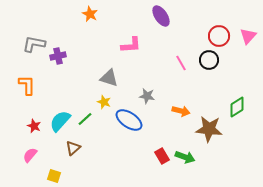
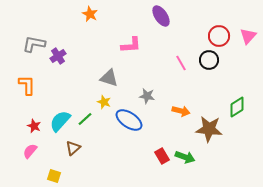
purple cross: rotated 21 degrees counterclockwise
pink semicircle: moved 4 px up
